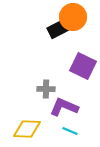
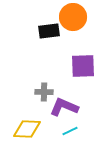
black rectangle: moved 9 px left, 2 px down; rotated 20 degrees clockwise
purple square: rotated 28 degrees counterclockwise
gray cross: moved 2 px left, 3 px down
cyan line: rotated 49 degrees counterclockwise
